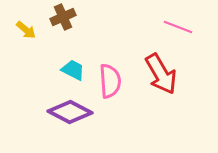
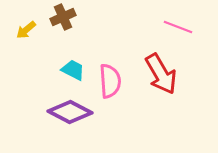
yellow arrow: rotated 100 degrees clockwise
